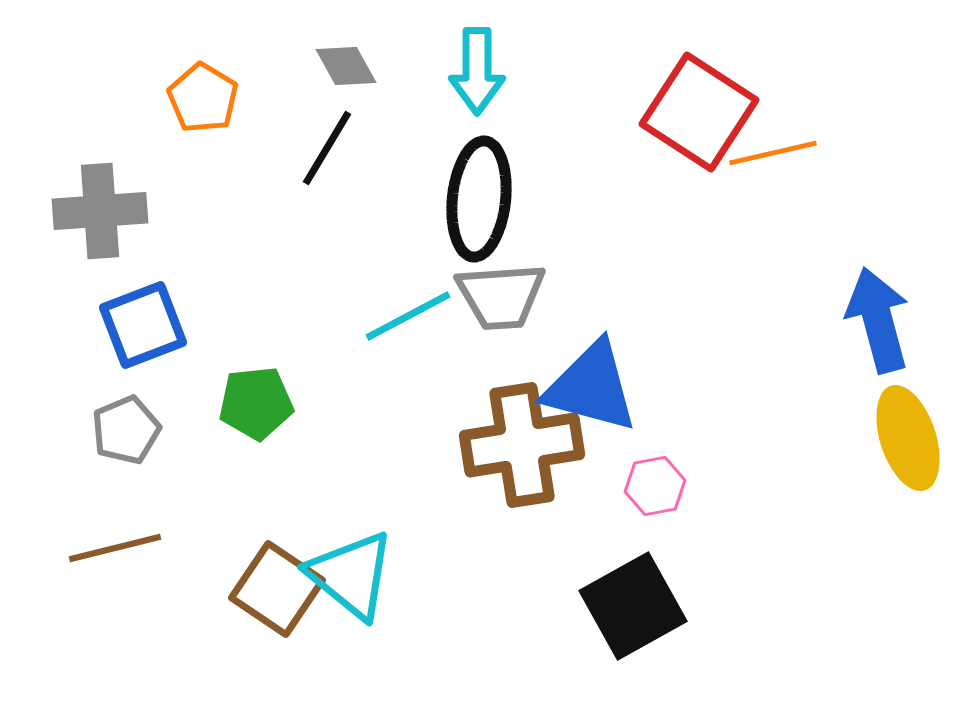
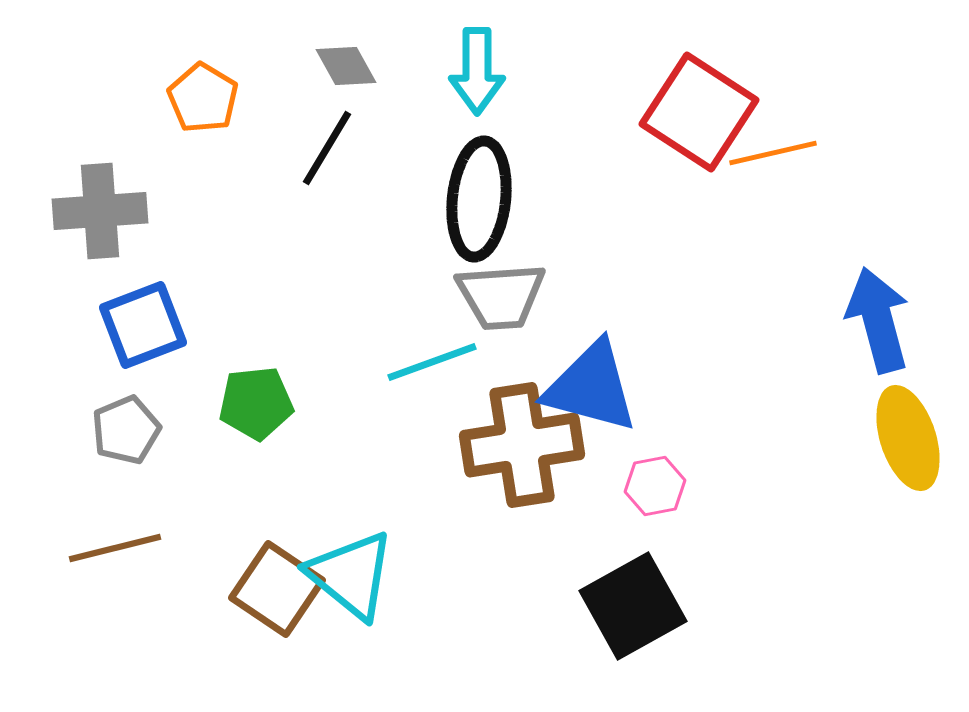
cyan line: moved 24 px right, 46 px down; rotated 8 degrees clockwise
